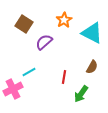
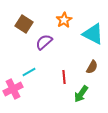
cyan triangle: moved 1 px right, 1 px down
red line: rotated 16 degrees counterclockwise
